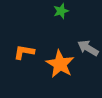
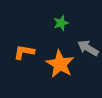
green star: moved 12 px down
